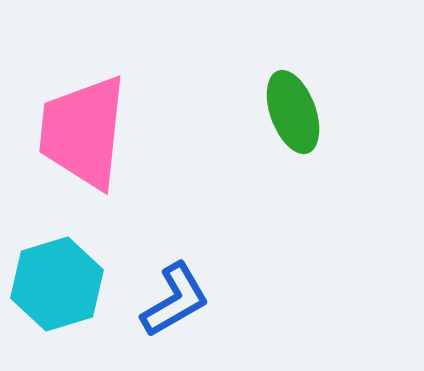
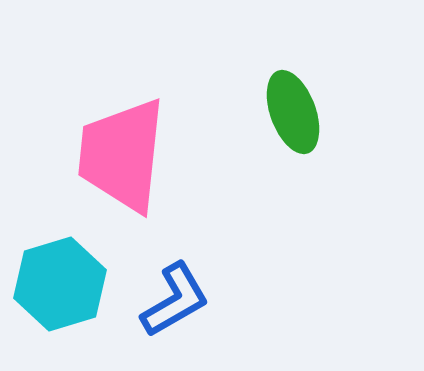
pink trapezoid: moved 39 px right, 23 px down
cyan hexagon: moved 3 px right
